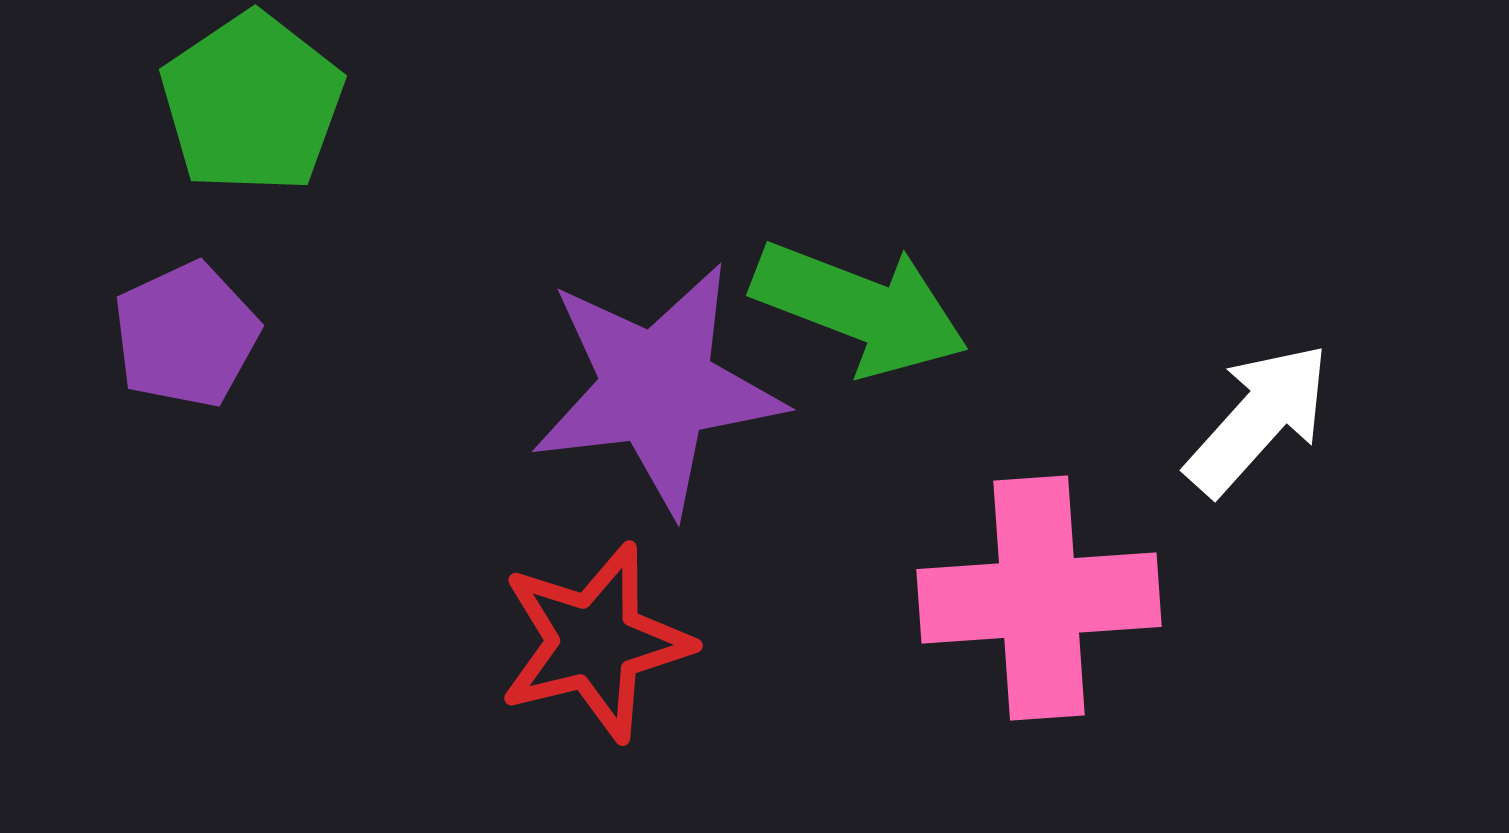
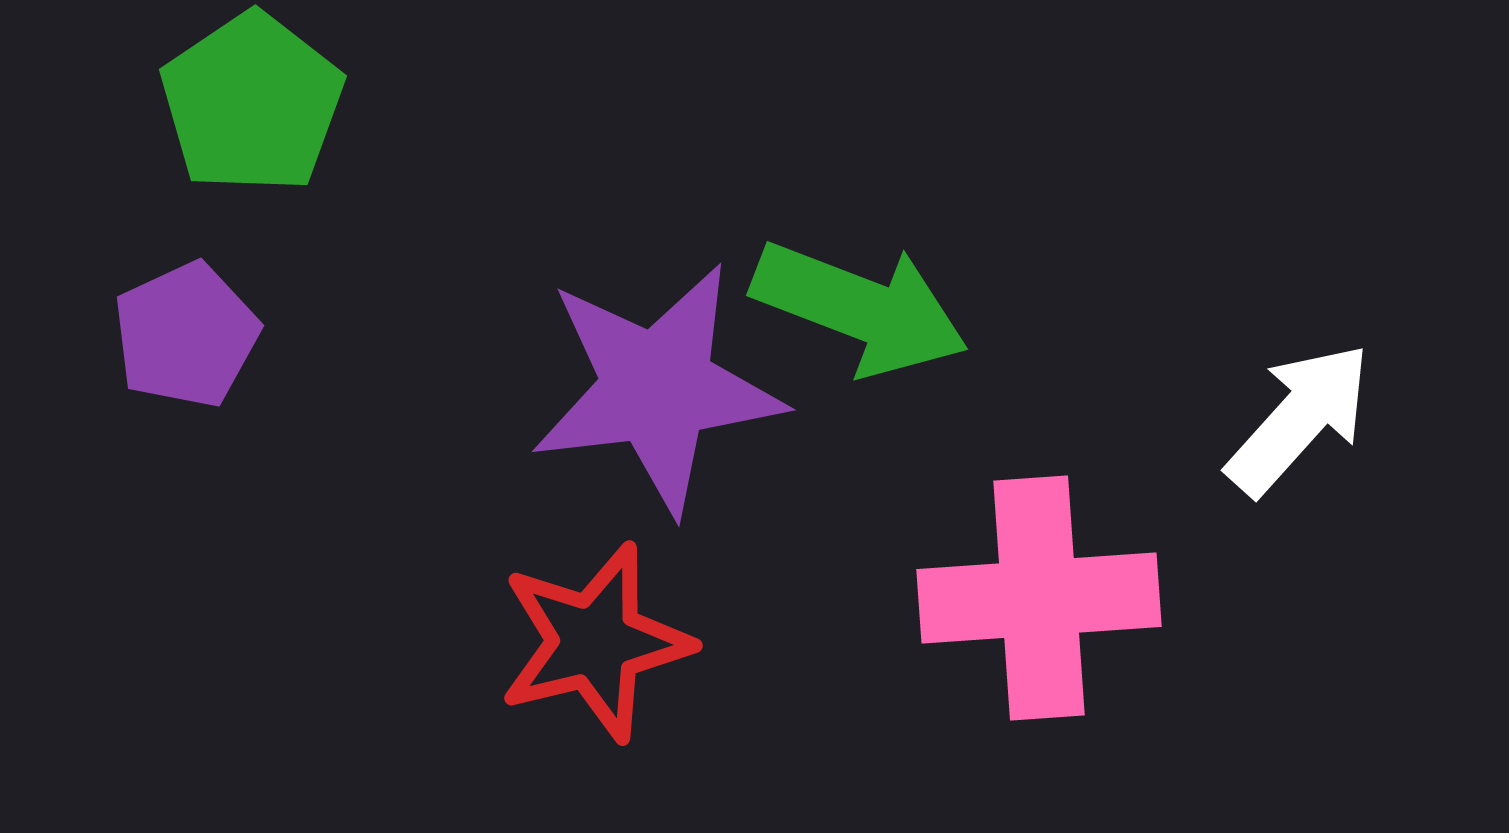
white arrow: moved 41 px right
